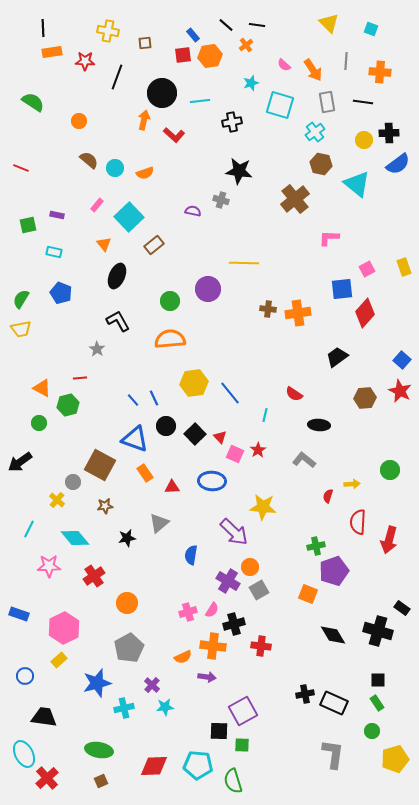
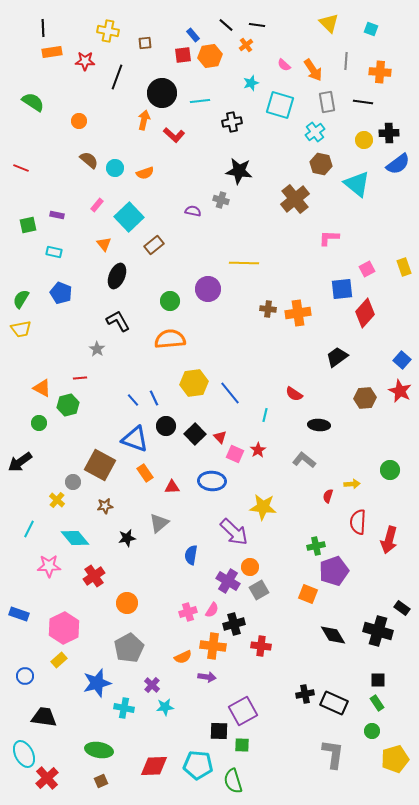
cyan cross at (124, 708): rotated 24 degrees clockwise
